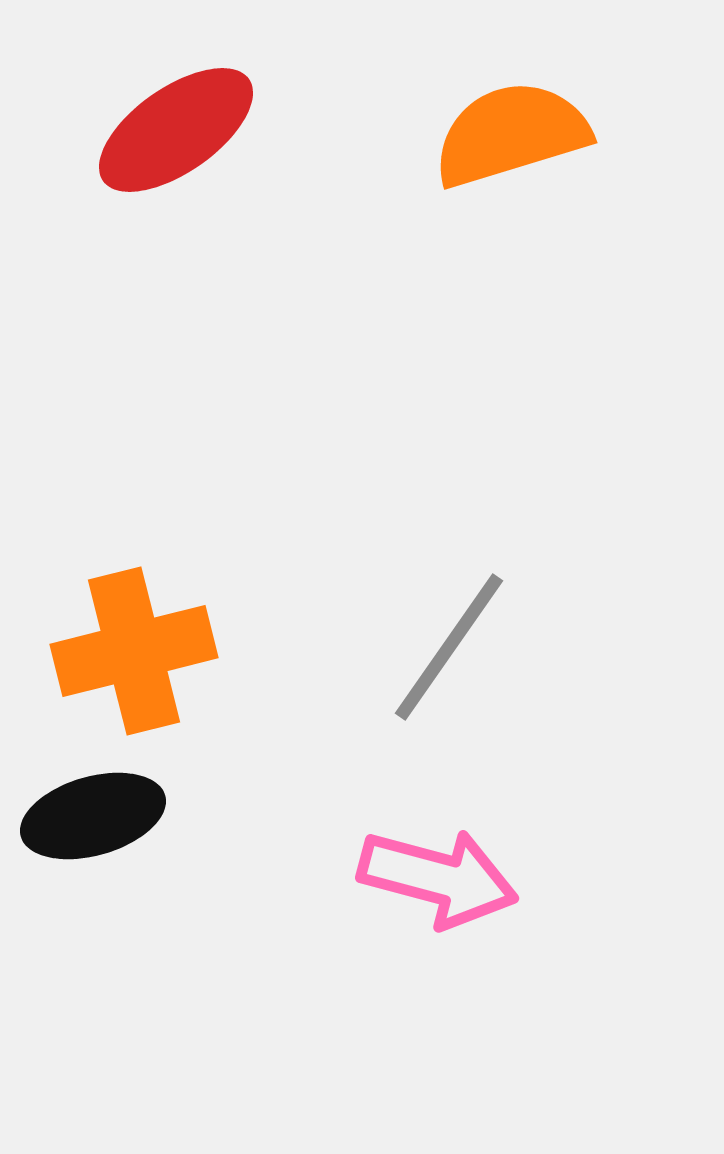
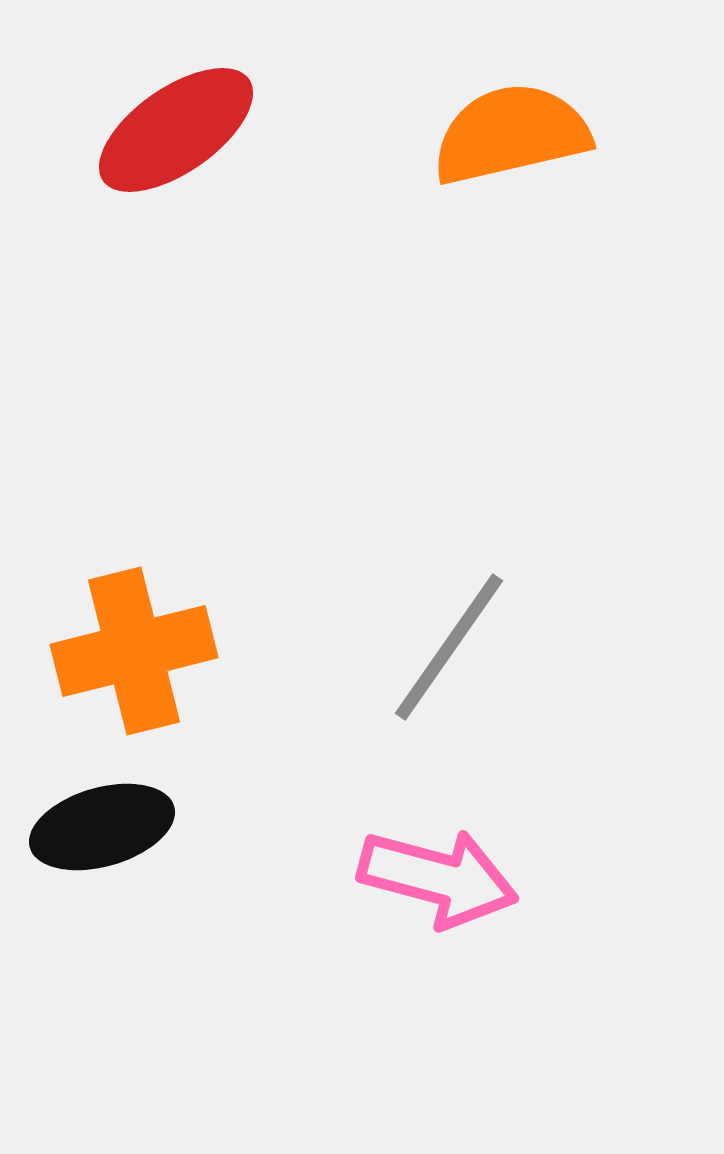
orange semicircle: rotated 4 degrees clockwise
black ellipse: moved 9 px right, 11 px down
